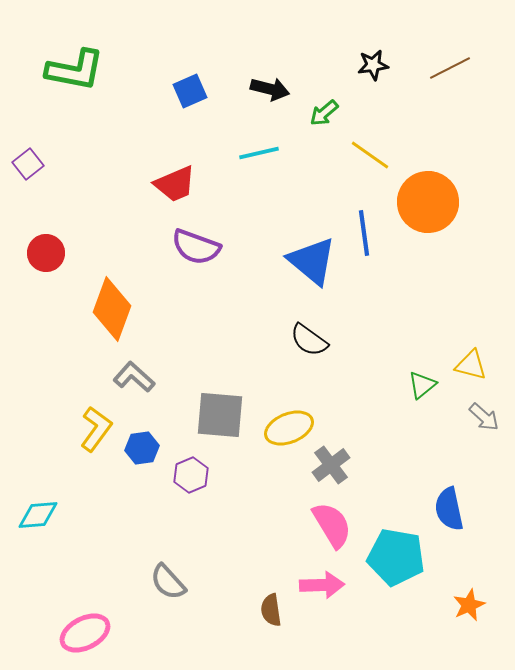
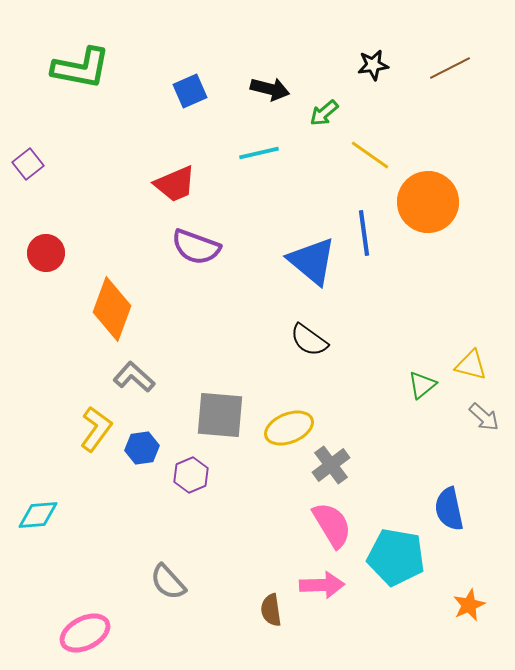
green L-shape: moved 6 px right, 2 px up
